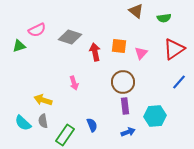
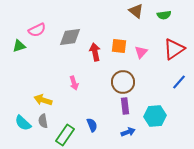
green semicircle: moved 3 px up
gray diamond: rotated 25 degrees counterclockwise
pink triangle: moved 1 px up
